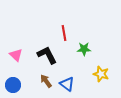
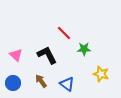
red line: rotated 35 degrees counterclockwise
brown arrow: moved 5 px left
blue circle: moved 2 px up
